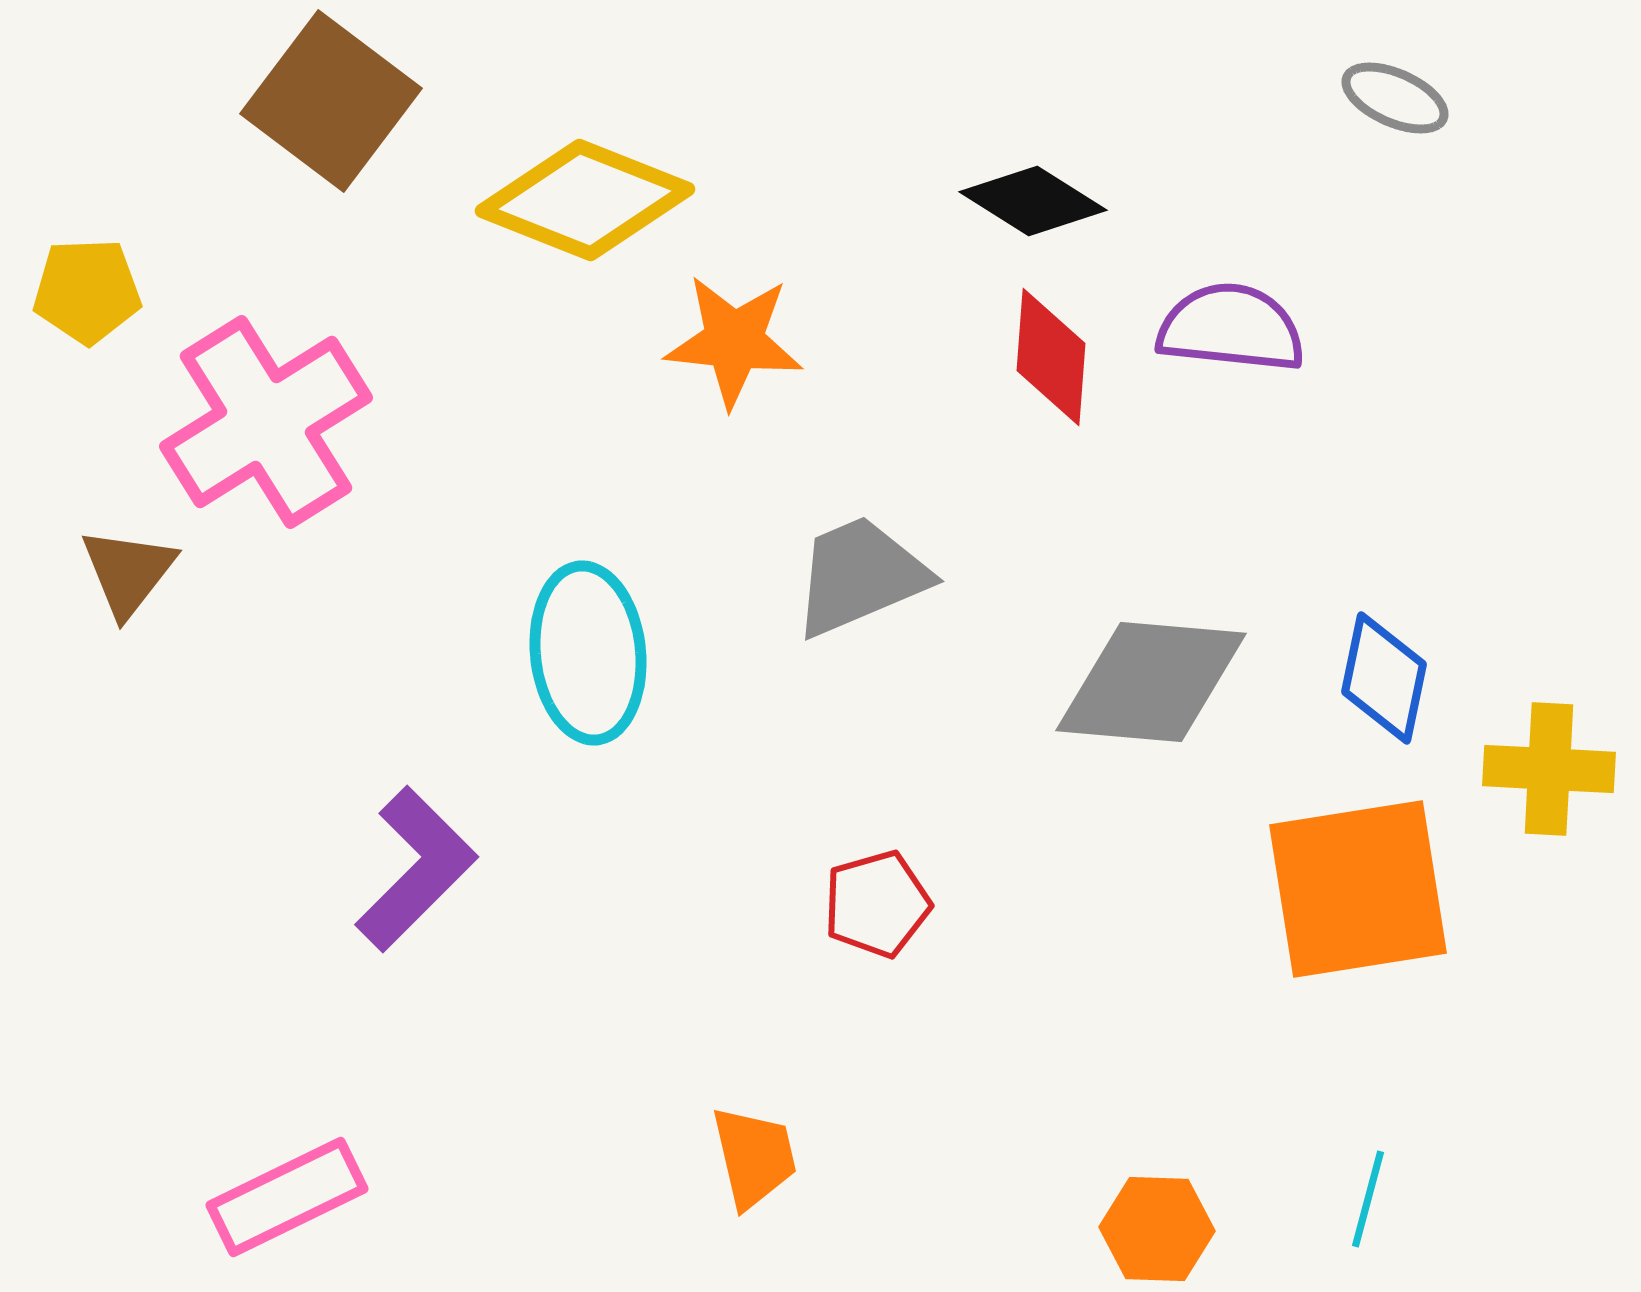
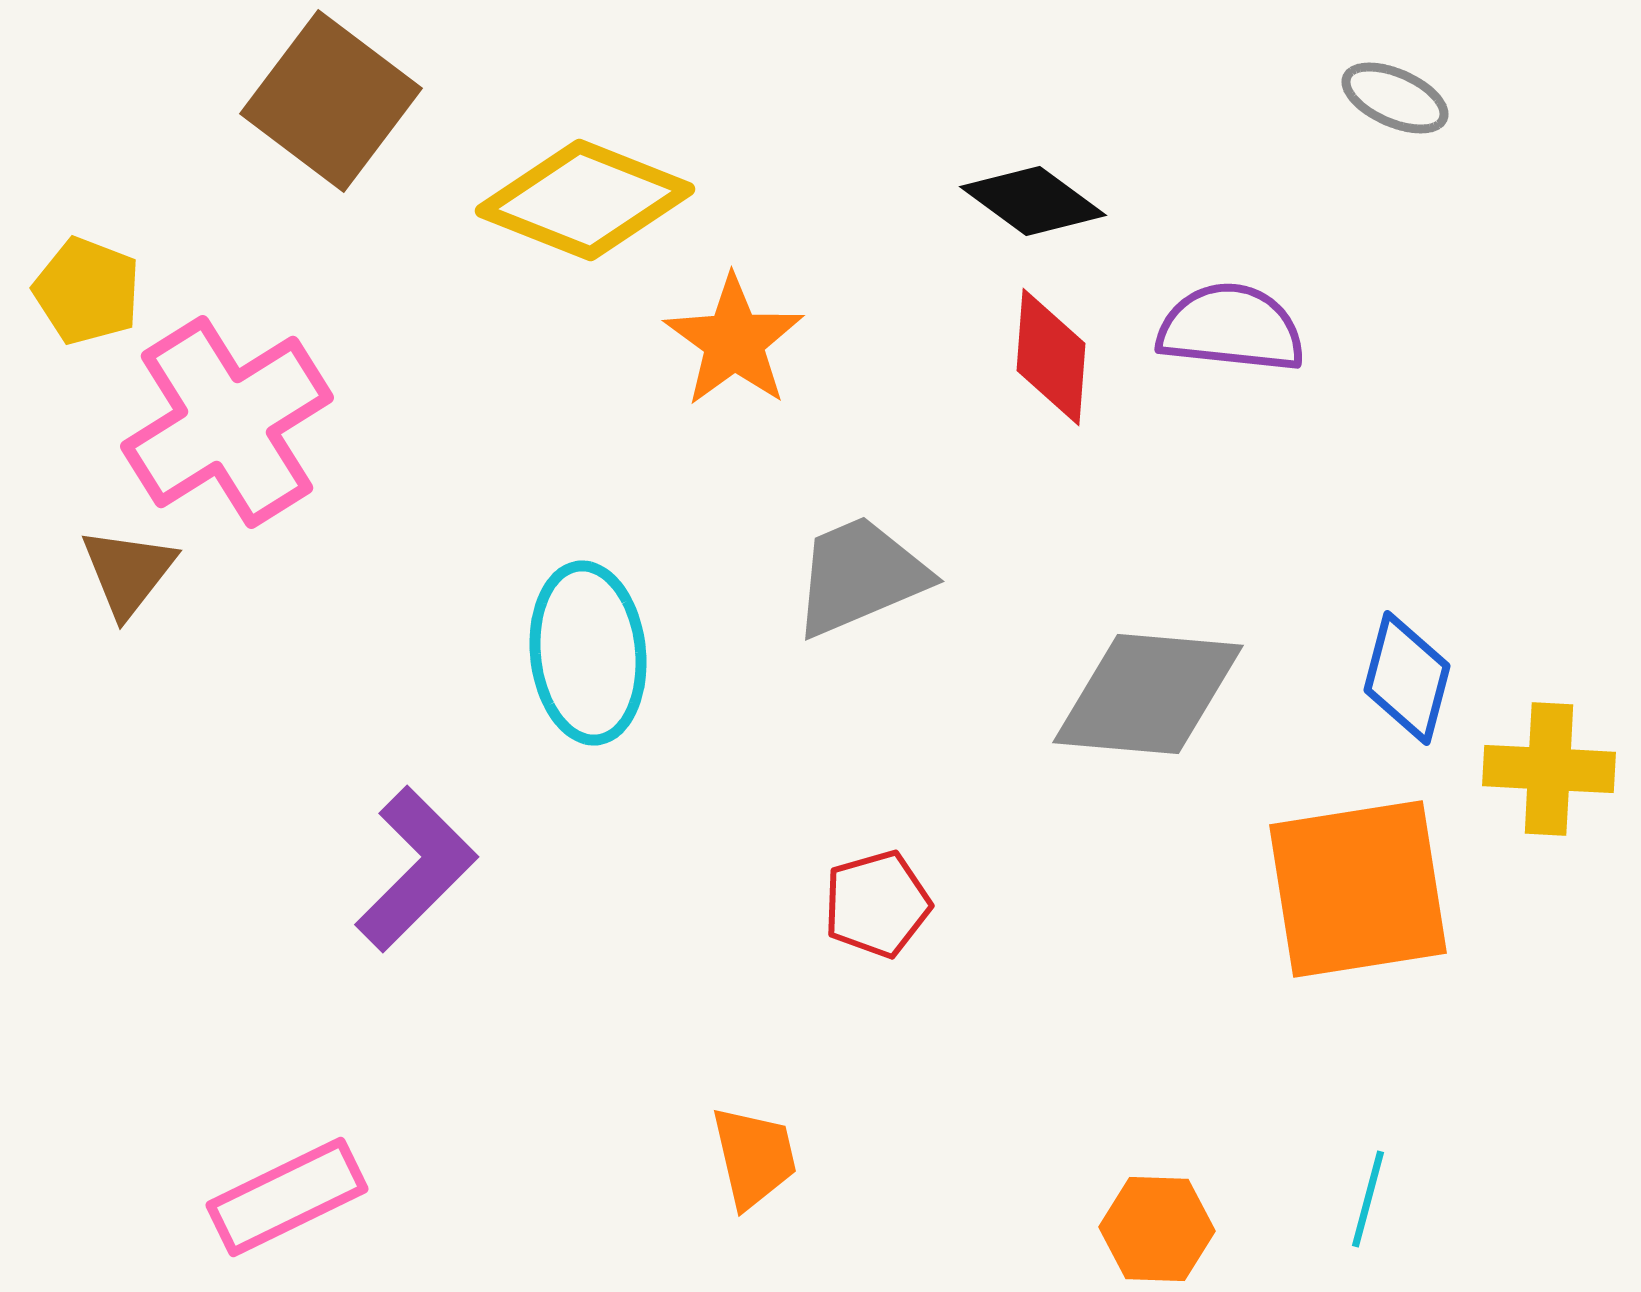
black diamond: rotated 4 degrees clockwise
yellow pentagon: rotated 23 degrees clockwise
orange star: rotated 30 degrees clockwise
pink cross: moved 39 px left
blue diamond: moved 23 px right; rotated 3 degrees clockwise
gray diamond: moved 3 px left, 12 px down
